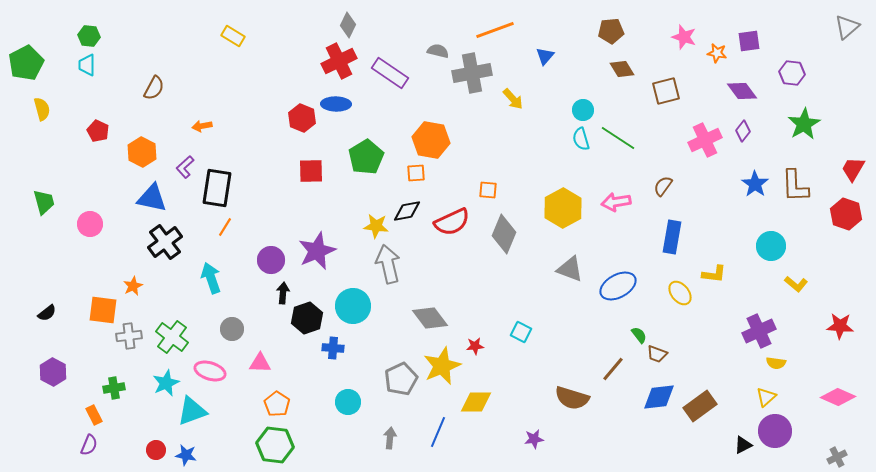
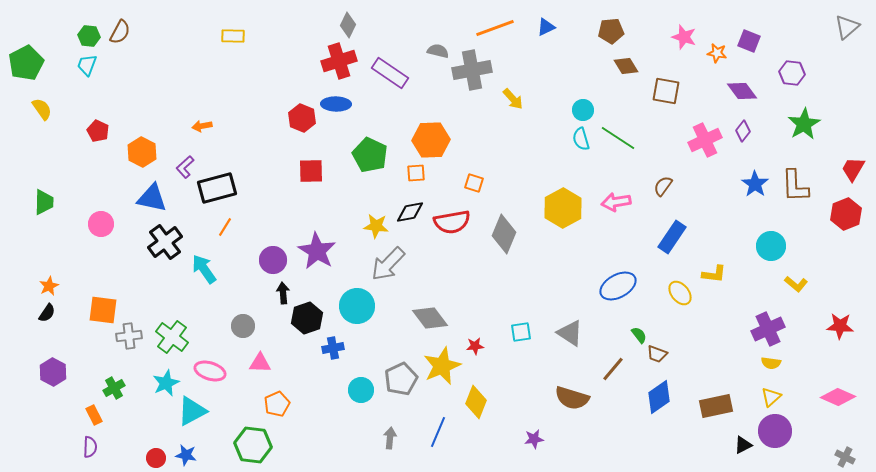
orange line at (495, 30): moved 2 px up
yellow rectangle at (233, 36): rotated 30 degrees counterclockwise
purple square at (749, 41): rotated 30 degrees clockwise
blue triangle at (545, 56): moved 1 px right, 29 px up; rotated 24 degrees clockwise
red cross at (339, 61): rotated 8 degrees clockwise
cyan trapezoid at (87, 65): rotated 20 degrees clockwise
brown diamond at (622, 69): moved 4 px right, 3 px up
gray cross at (472, 73): moved 3 px up
brown semicircle at (154, 88): moved 34 px left, 56 px up
brown square at (666, 91): rotated 24 degrees clockwise
yellow semicircle at (42, 109): rotated 20 degrees counterclockwise
orange hexagon at (431, 140): rotated 12 degrees counterclockwise
green pentagon at (366, 157): moved 4 px right, 2 px up; rotated 16 degrees counterclockwise
black rectangle at (217, 188): rotated 66 degrees clockwise
orange square at (488, 190): moved 14 px left, 7 px up; rotated 12 degrees clockwise
green trapezoid at (44, 202): rotated 16 degrees clockwise
black diamond at (407, 211): moved 3 px right, 1 px down
red hexagon at (846, 214): rotated 20 degrees clockwise
red semicircle at (452, 222): rotated 15 degrees clockwise
pink circle at (90, 224): moved 11 px right
blue rectangle at (672, 237): rotated 24 degrees clockwise
purple star at (317, 251): rotated 18 degrees counterclockwise
purple circle at (271, 260): moved 2 px right
gray arrow at (388, 264): rotated 123 degrees counterclockwise
gray triangle at (570, 269): moved 64 px down; rotated 12 degrees clockwise
cyan arrow at (211, 278): moved 7 px left, 9 px up; rotated 16 degrees counterclockwise
orange star at (133, 286): moved 84 px left
black arrow at (283, 293): rotated 10 degrees counterclockwise
cyan circle at (353, 306): moved 4 px right
black semicircle at (47, 313): rotated 18 degrees counterclockwise
gray circle at (232, 329): moved 11 px right, 3 px up
purple cross at (759, 331): moved 9 px right, 2 px up
cyan square at (521, 332): rotated 35 degrees counterclockwise
blue cross at (333, 348): rotated 15 degrees counterclockwise
yellow semicircle at (776, 363): moved 5 px left
green cross at (114, 388): rotated 20 degrees counterclockwise
blue diamond at (659, 397): rotated 28 degrees counterclockwise
yellow triangle at (766, 397): moved 5 px right
cyan circle at (348, 402): moved 13 px right, 12 px up
yellow diamond at (476, 402): rotated 68 degrees counterclockwise
orange pentagon at (277, 404): rotated 15 degrees clockwise
brown rectangle at (700, 406): moved 16 px right; rotated 24 degrees clockwise
cyan triangle at (192, 411): rotated 8 degrees counterclockwise
purple semicircle at (89, 445): moved 1 px right, 2 px down; rotated 20 degrees counterclockwise
green hexagon at (275, 445): moved 22 px left
red circle at (156, 450): moved 8 px down
gray cross at (837, 457): moved 8 px right; rotated 36 degrees counterclockwise
